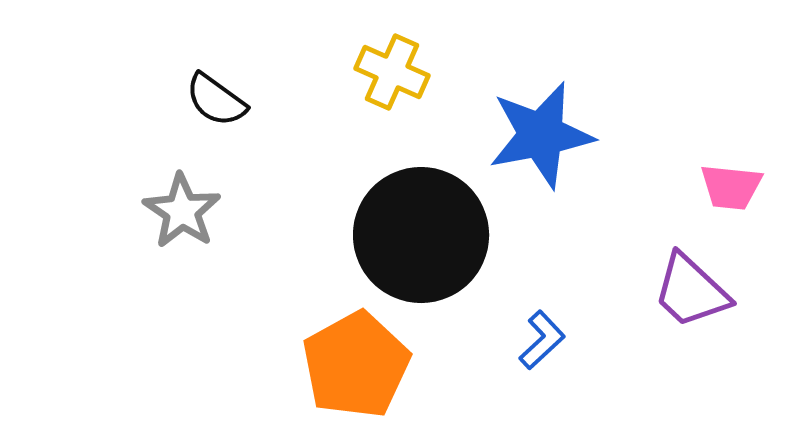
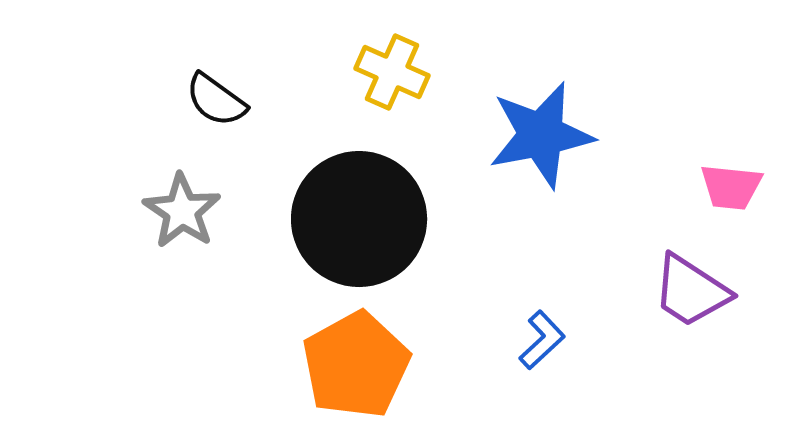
black circle: moved 62 px left, 16 px up
purple trapezoid: rotated 10 degrees counterclockwise
